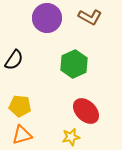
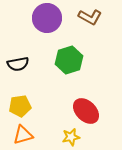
black semicircle: moved 4 px right, 4 px down; rotated 45 degrees clockwise
green hexagon: moved 5 px left, 4 px up; rotated 8 degrees clockwise
yellow pentagon: rotated 15 degrees counterclockwise
orange triangle: moved 1 px right
